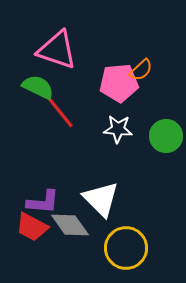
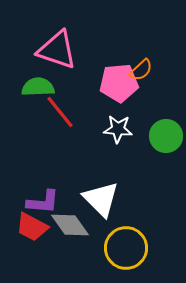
green semicircle: rotated 28 degrees counterclockwise
